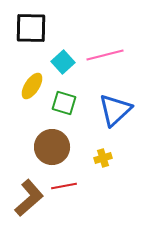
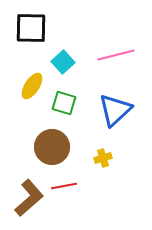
pink line: moved 11 px right
